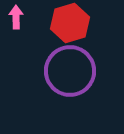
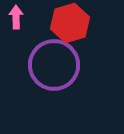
purple circle: moved 16 px left, 6 px up
